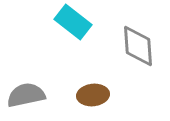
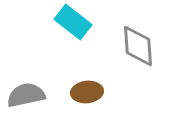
brown ellipse: moved 6 px left, 3 px up
